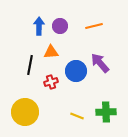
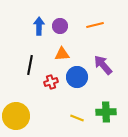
orange line: moved 1 px right, 1 px up
orange triangle: moved 11 px right, 2 px down
purple arrow: moved 3 px right, 2 px down
blue circle: moved 1 px right, 6 px down
yellow circle: moved 9 px left, 4 px down
yellow line: moved 2 px down
